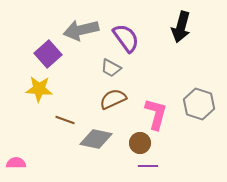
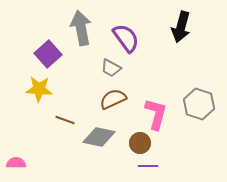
gray arrow: moved 2 px up; rotated 92 degrees clockwise
gray diamond: moved 3 px right, 2 px up
